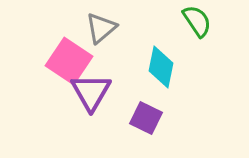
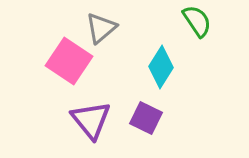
cyan diamond: rotated 21 degrees clockwise
purple triangle: moved 28 px down; rotated 9 degrees counterclockwise
